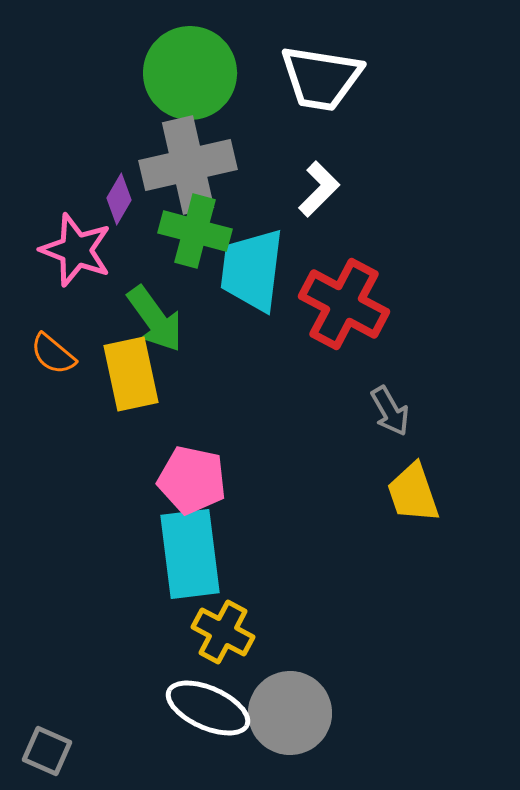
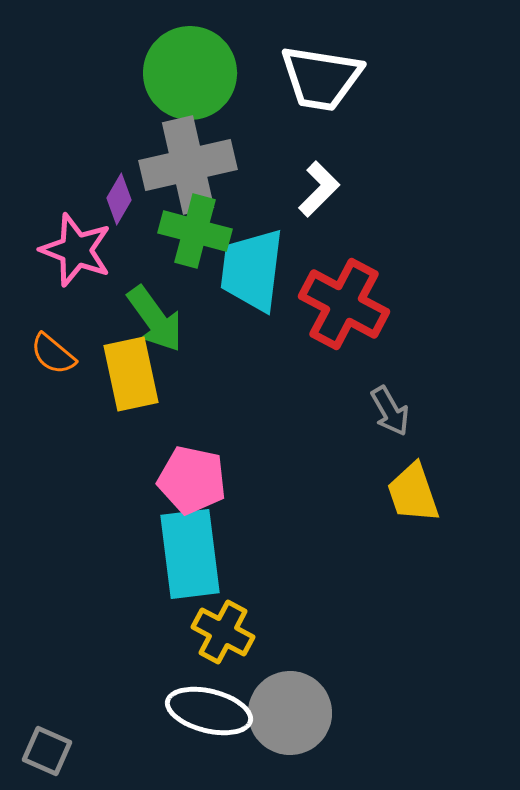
white ellipse: moved 1 px right, 3 px down; rotated 10 degrees counterclockwise
